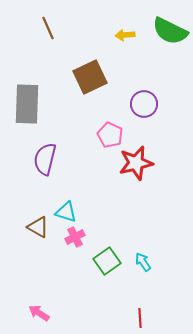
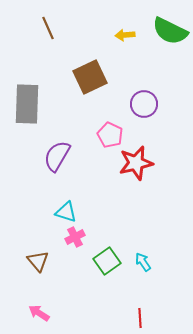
purple semicircle: moved 12 px right, 3 px up; rotated 16 degrees clockwise
brown triangle: moved 34 px down; rotated 20 degrees clockwise
